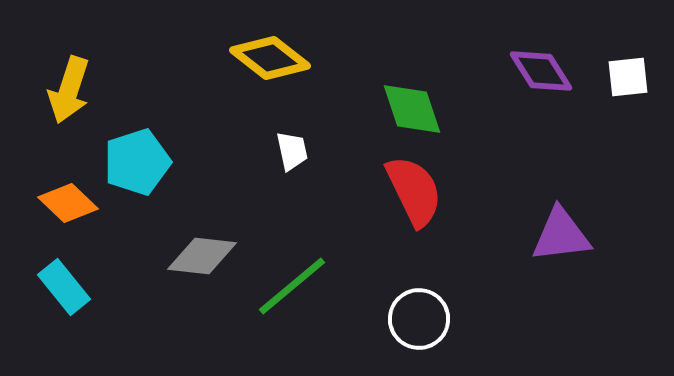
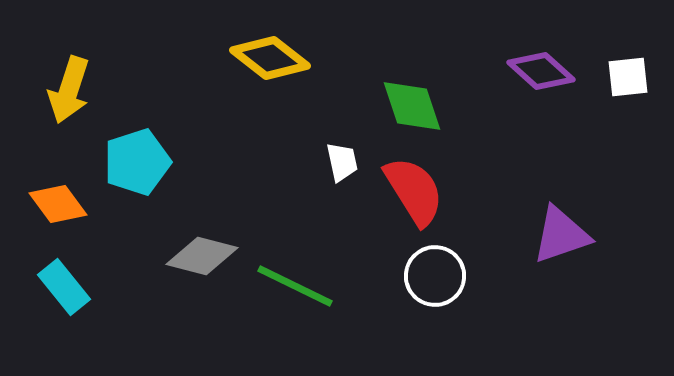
purple diamond: rotated 16 degrees counterclockwise
green diamond: moved 3 px up
white trapezoid: moved 50 px right, 11 px down
red semicircle: rotated 6 degrees counterclockwise
orange diamond: moved 10 px left, 1 px down; rotated 10 degrees clockwise
purple triangle: rotated 12 degrees counterclockwise
gray diamond: rotated 8 degrees clockwise
green line: moved 3 px right; rotated 66 degrees clockwise
white circle: moved 16 px right, 43 px up
